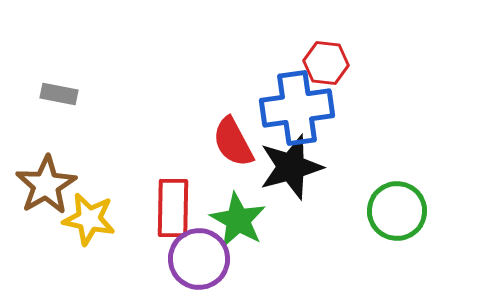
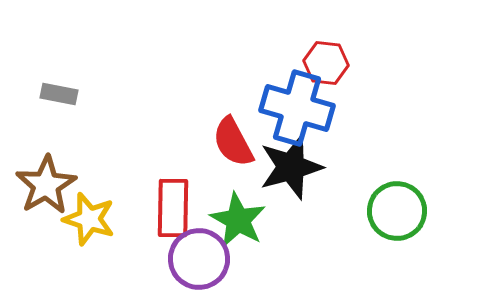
blue cross: rotated 24 degrees clockwise
yellow star: rotated 6 degrees clockwise
